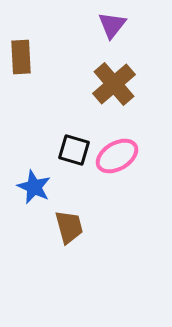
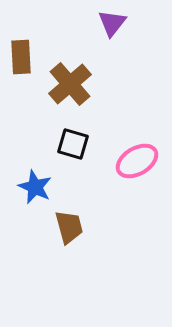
purple triangle: moved 2 px up
brown cross: moved 44 px left
black square: moved 1 px left, 6 px up
pink ellipse: moved 20 px right, 5 px down
blue star: moved 1 px right
